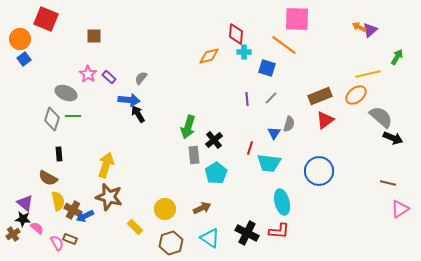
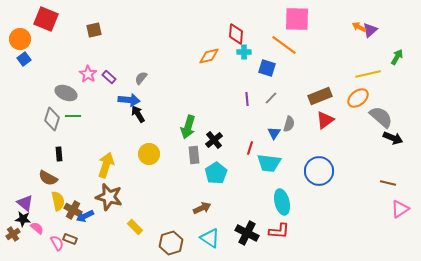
brown square at (94, 36): moved 6 px up; rotated 14 degrees counterclockwise
orange ellipse at (356, 95): moved 2 px right, 3 px down
yellow circle at (165, 209): moved 16 px left, 55 px up
